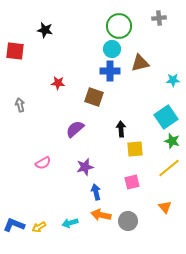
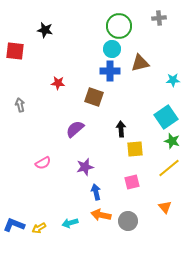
yellow arrow: moved 1 px down
